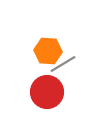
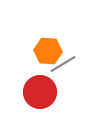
red circle: moved 7 px left
